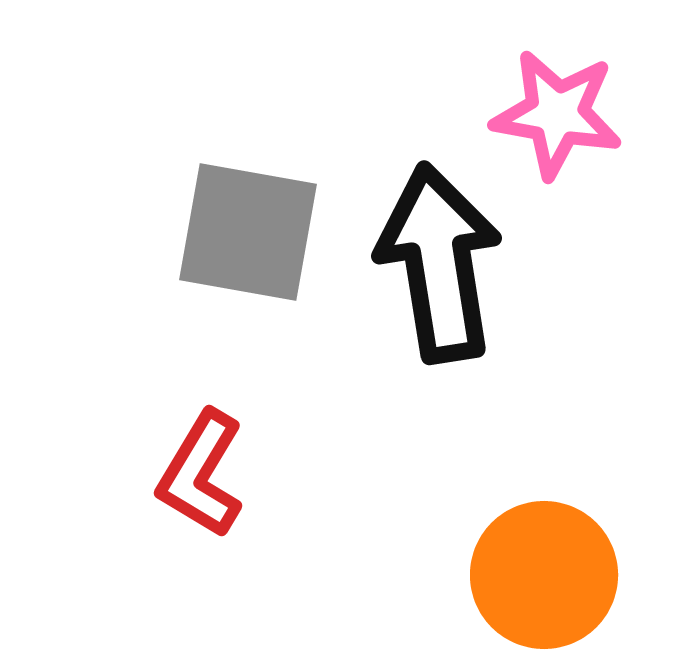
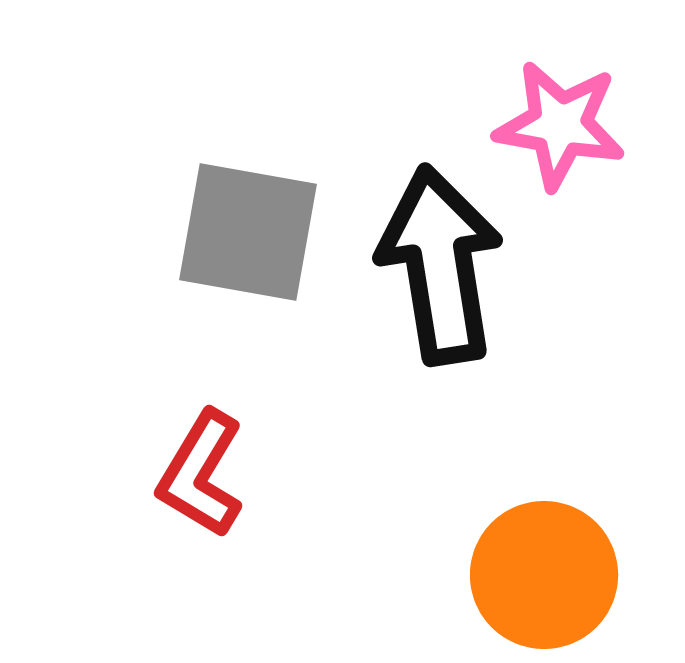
pink star: moved 3 px right, 11 px down
black arrow: moved 1 px right, 2 px down
